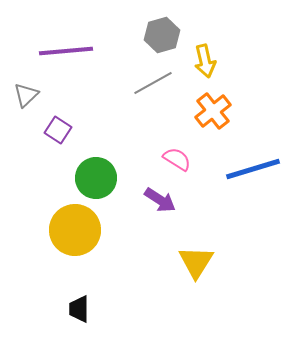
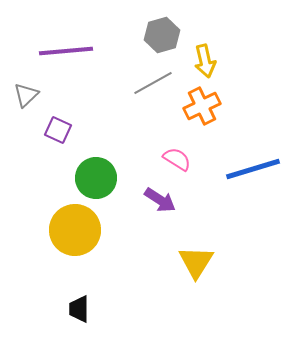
orange cross: moved 11 px left, 5 px up; rotated 12 degrees clockwise
purple square: rotated 8 degrees counterclockwise
